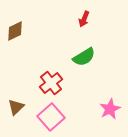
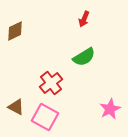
brown triangle: rotated 48 degrees counterclockwise
pink square: moved 6 px left; rotated 20 degrees counterclockwise
